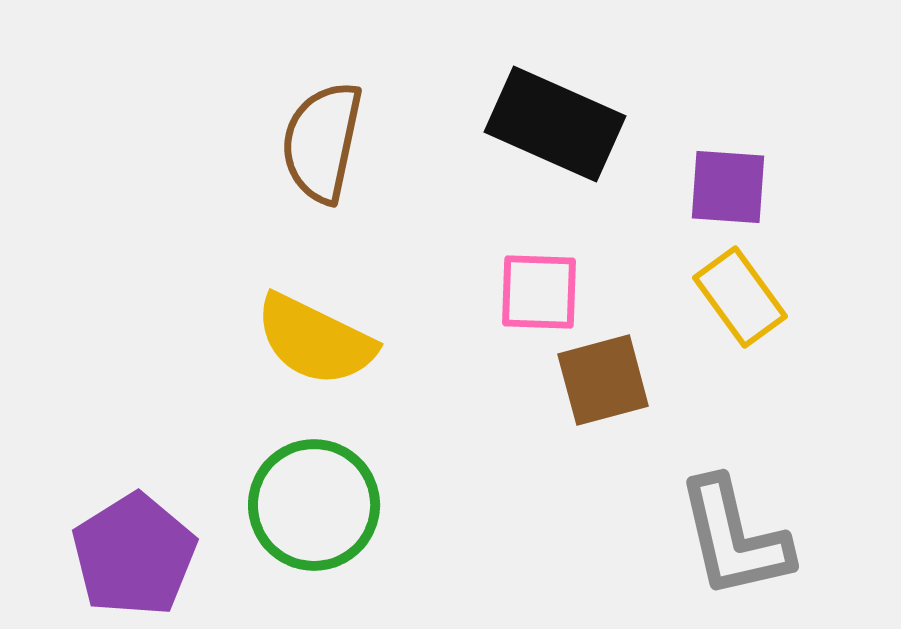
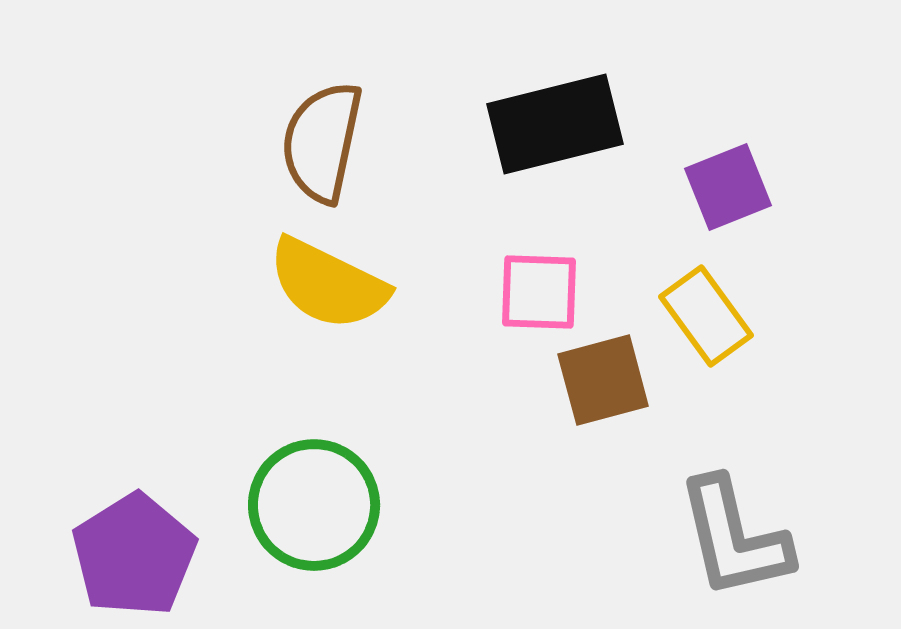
black rectangle: rotated 38 degrees counterclockwise
purple square: rotated 26 degrees counterclockwise
yellow rectangle: moved 34 px left, 19 px down
yellow semicircle: moved 13 px right, 56 px up
